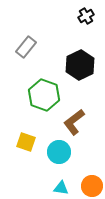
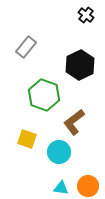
black cross: moved 1 px up; rotated 21 degrees counterclockwise
yellow square: moved 1 px right, 3 px up
orange circle: moved 4 px left
